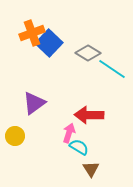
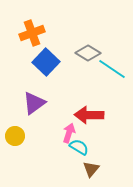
blue square: moved 3 px left, 19 px down
brown triangle: rotated 12 degrees clockwise
